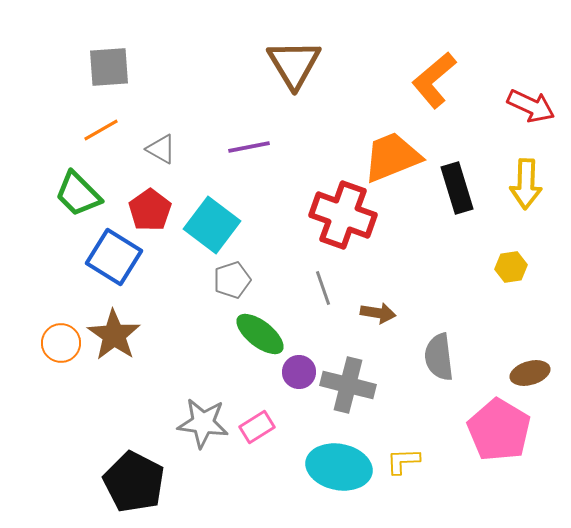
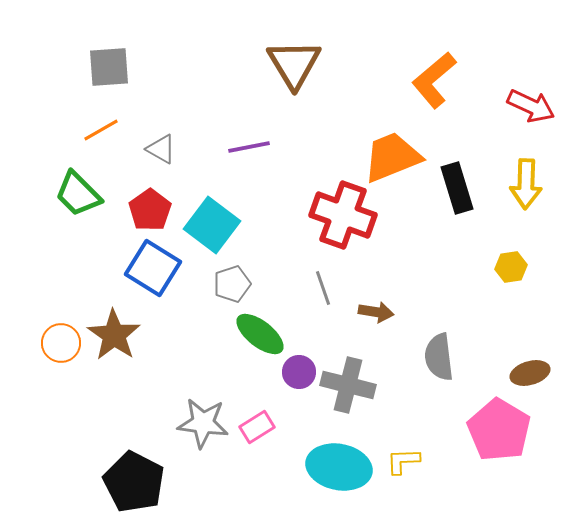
blue square: moved 39 px right, 11 px down
gray pentagon: moved 4 px down
brown arrow: moved 2 px left, 1 px up
